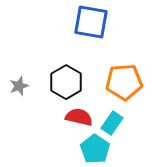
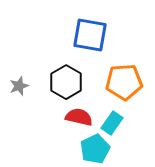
blue square: moved 1 px left, 13 px down
cyan pentagon: rotated 12 degrees clockwise
